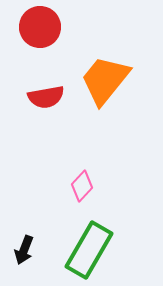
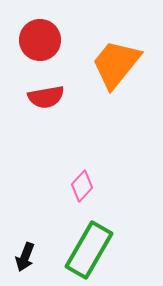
red circle: moved 13 px down
orange trapezoid: moved 11 px right, 16 px up
black arrow: moved 1 px right, 7 px down
